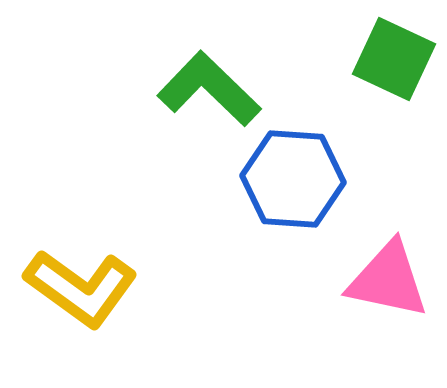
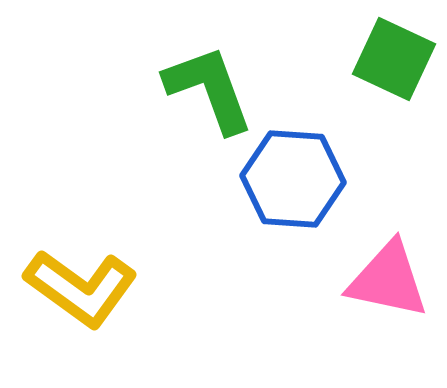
green L-shape: rotated 26 degrees clockwise
